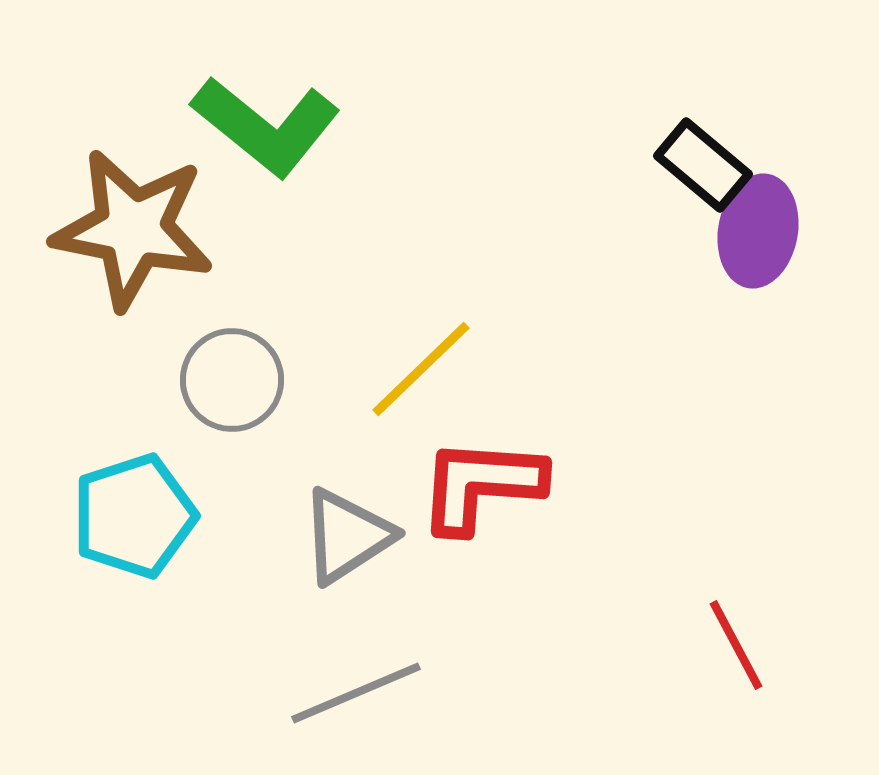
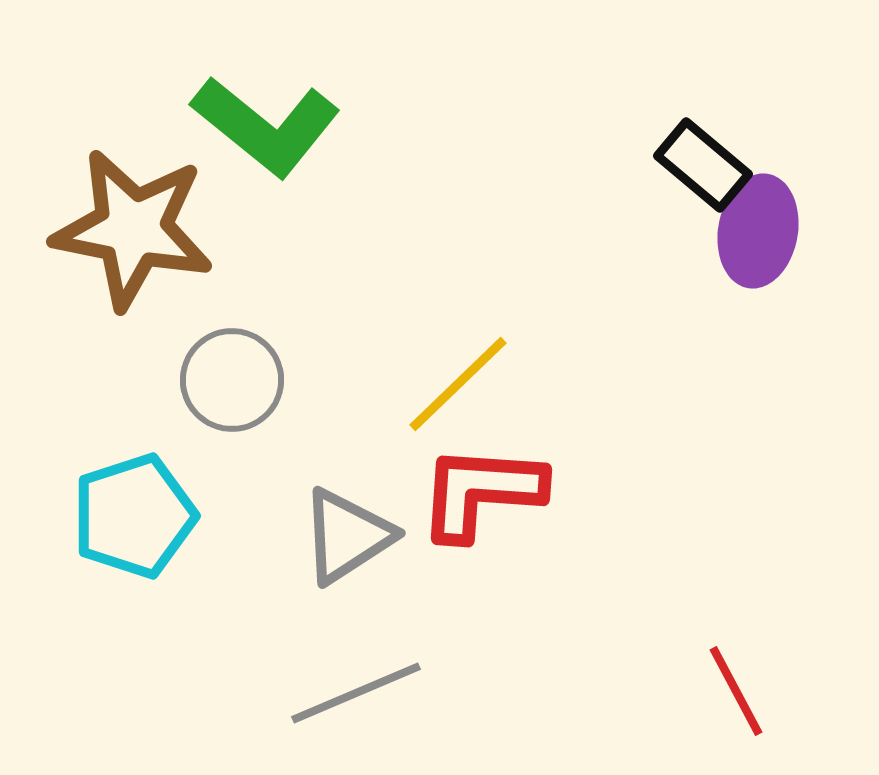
yellow line: moved 37 px right, 15 px down
red L-shape: moved 7 px down
red line: moved 46 px down
